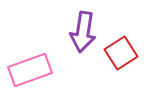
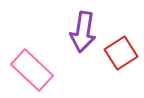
pink rectangle: moved 2 px right; rotated 63 degrees clockwise
